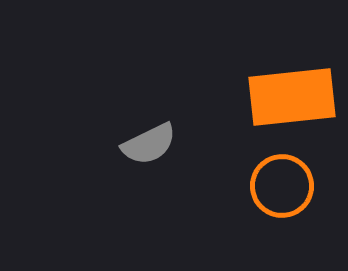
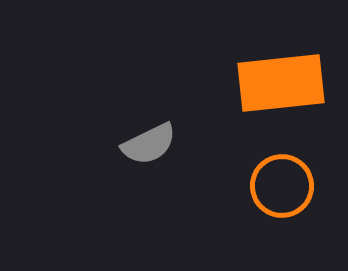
orange rectangle: moved 11 px left, 14 px up
